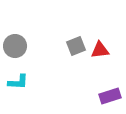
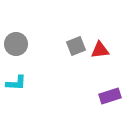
gray circle: moved 1 px right, 2 px up
cyan L-shape: moved 2 px left, 1 px down
